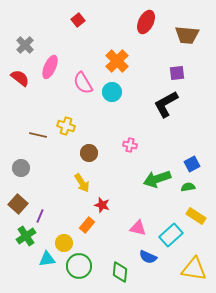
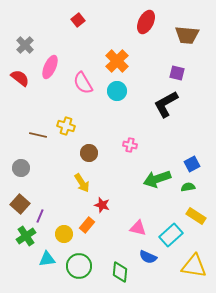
purple square: rotated 21 degrees clockwise
cyan circle: moved 5 px right, 1 px up
brown square: moved 2 px right
yellow circle: moved 9 px up
yellow triangle: moved 3 px up
